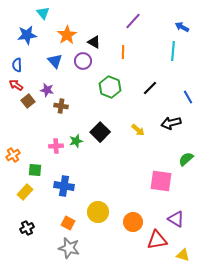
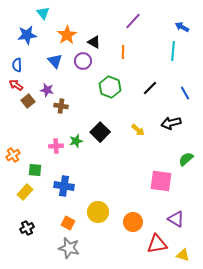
blue line: moved 3 px left, 4 px up
red triangle: moved 4 px down
